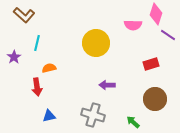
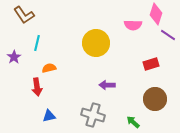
brown L-shape: rotated 15 degrees clockwise
